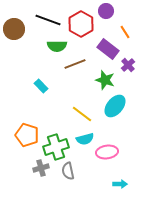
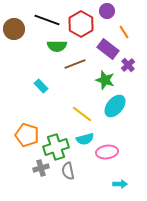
purple circle: moved 1 px right
black line: moved 1 px left
orange line: moved 1 px left
